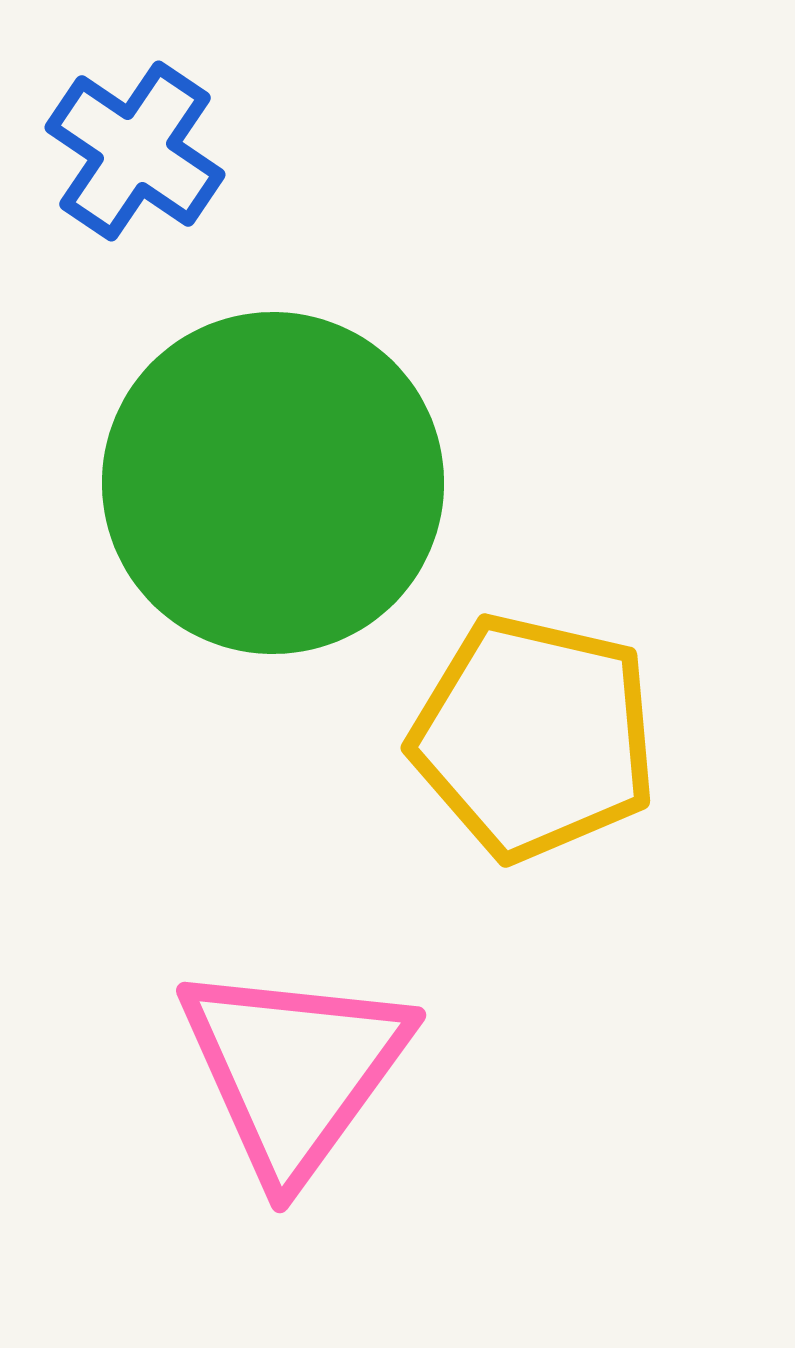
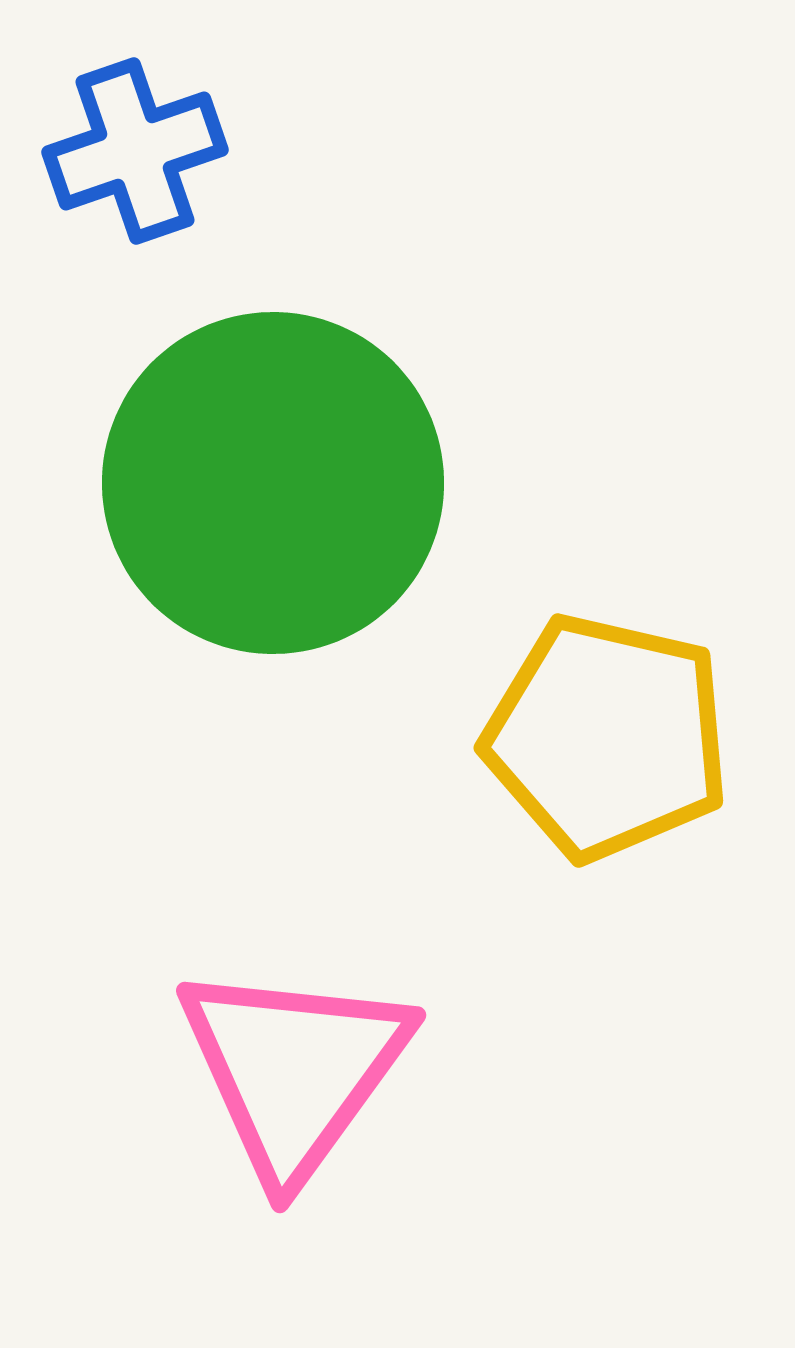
blue cross: rotated 37 degrees clockwise
yellow pentagon: moved 73 px right
